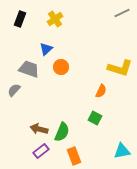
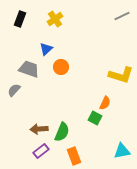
gray line: moved 3 px down
yellow L-shape: moved 1 px right, 7 px down
orange semicircle: moved 4 px right, 12 px down
brown arrow: rotated 18 degrees counterclockwise
